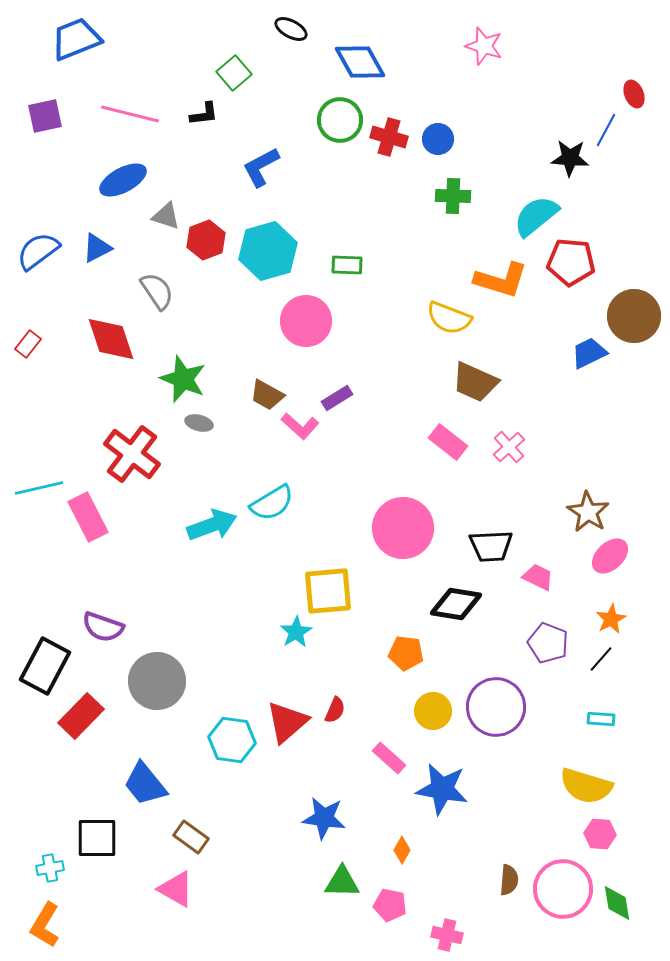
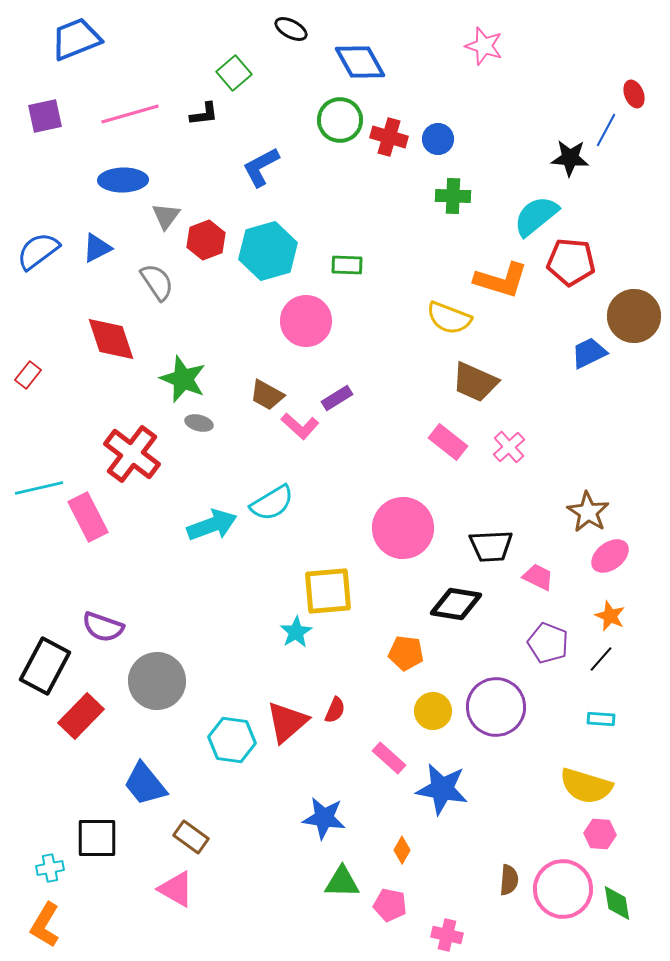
pink line at (130, 114): rotated 30 degrees counterclockwise
blue ellipse at (123, 180): rotated 27 degrees clockwise
gray triangle at (166, 216): rotated 48 degrees clockwise
gray semicircle at (157, 291): moved 9 px up
red rectangle at (28, 344): moved 31 px down
pink ellipse at (610, 556): rotated 6 degrees clockwise
orange star at (611, 619): moved 1 px left, 3 px up; rotated 20 degrees counterclockwise
